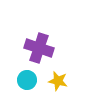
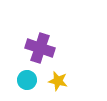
purple cross: moved 1 px right
